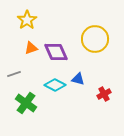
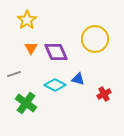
orange triangle: rotated 40 degrees counterclockwise
